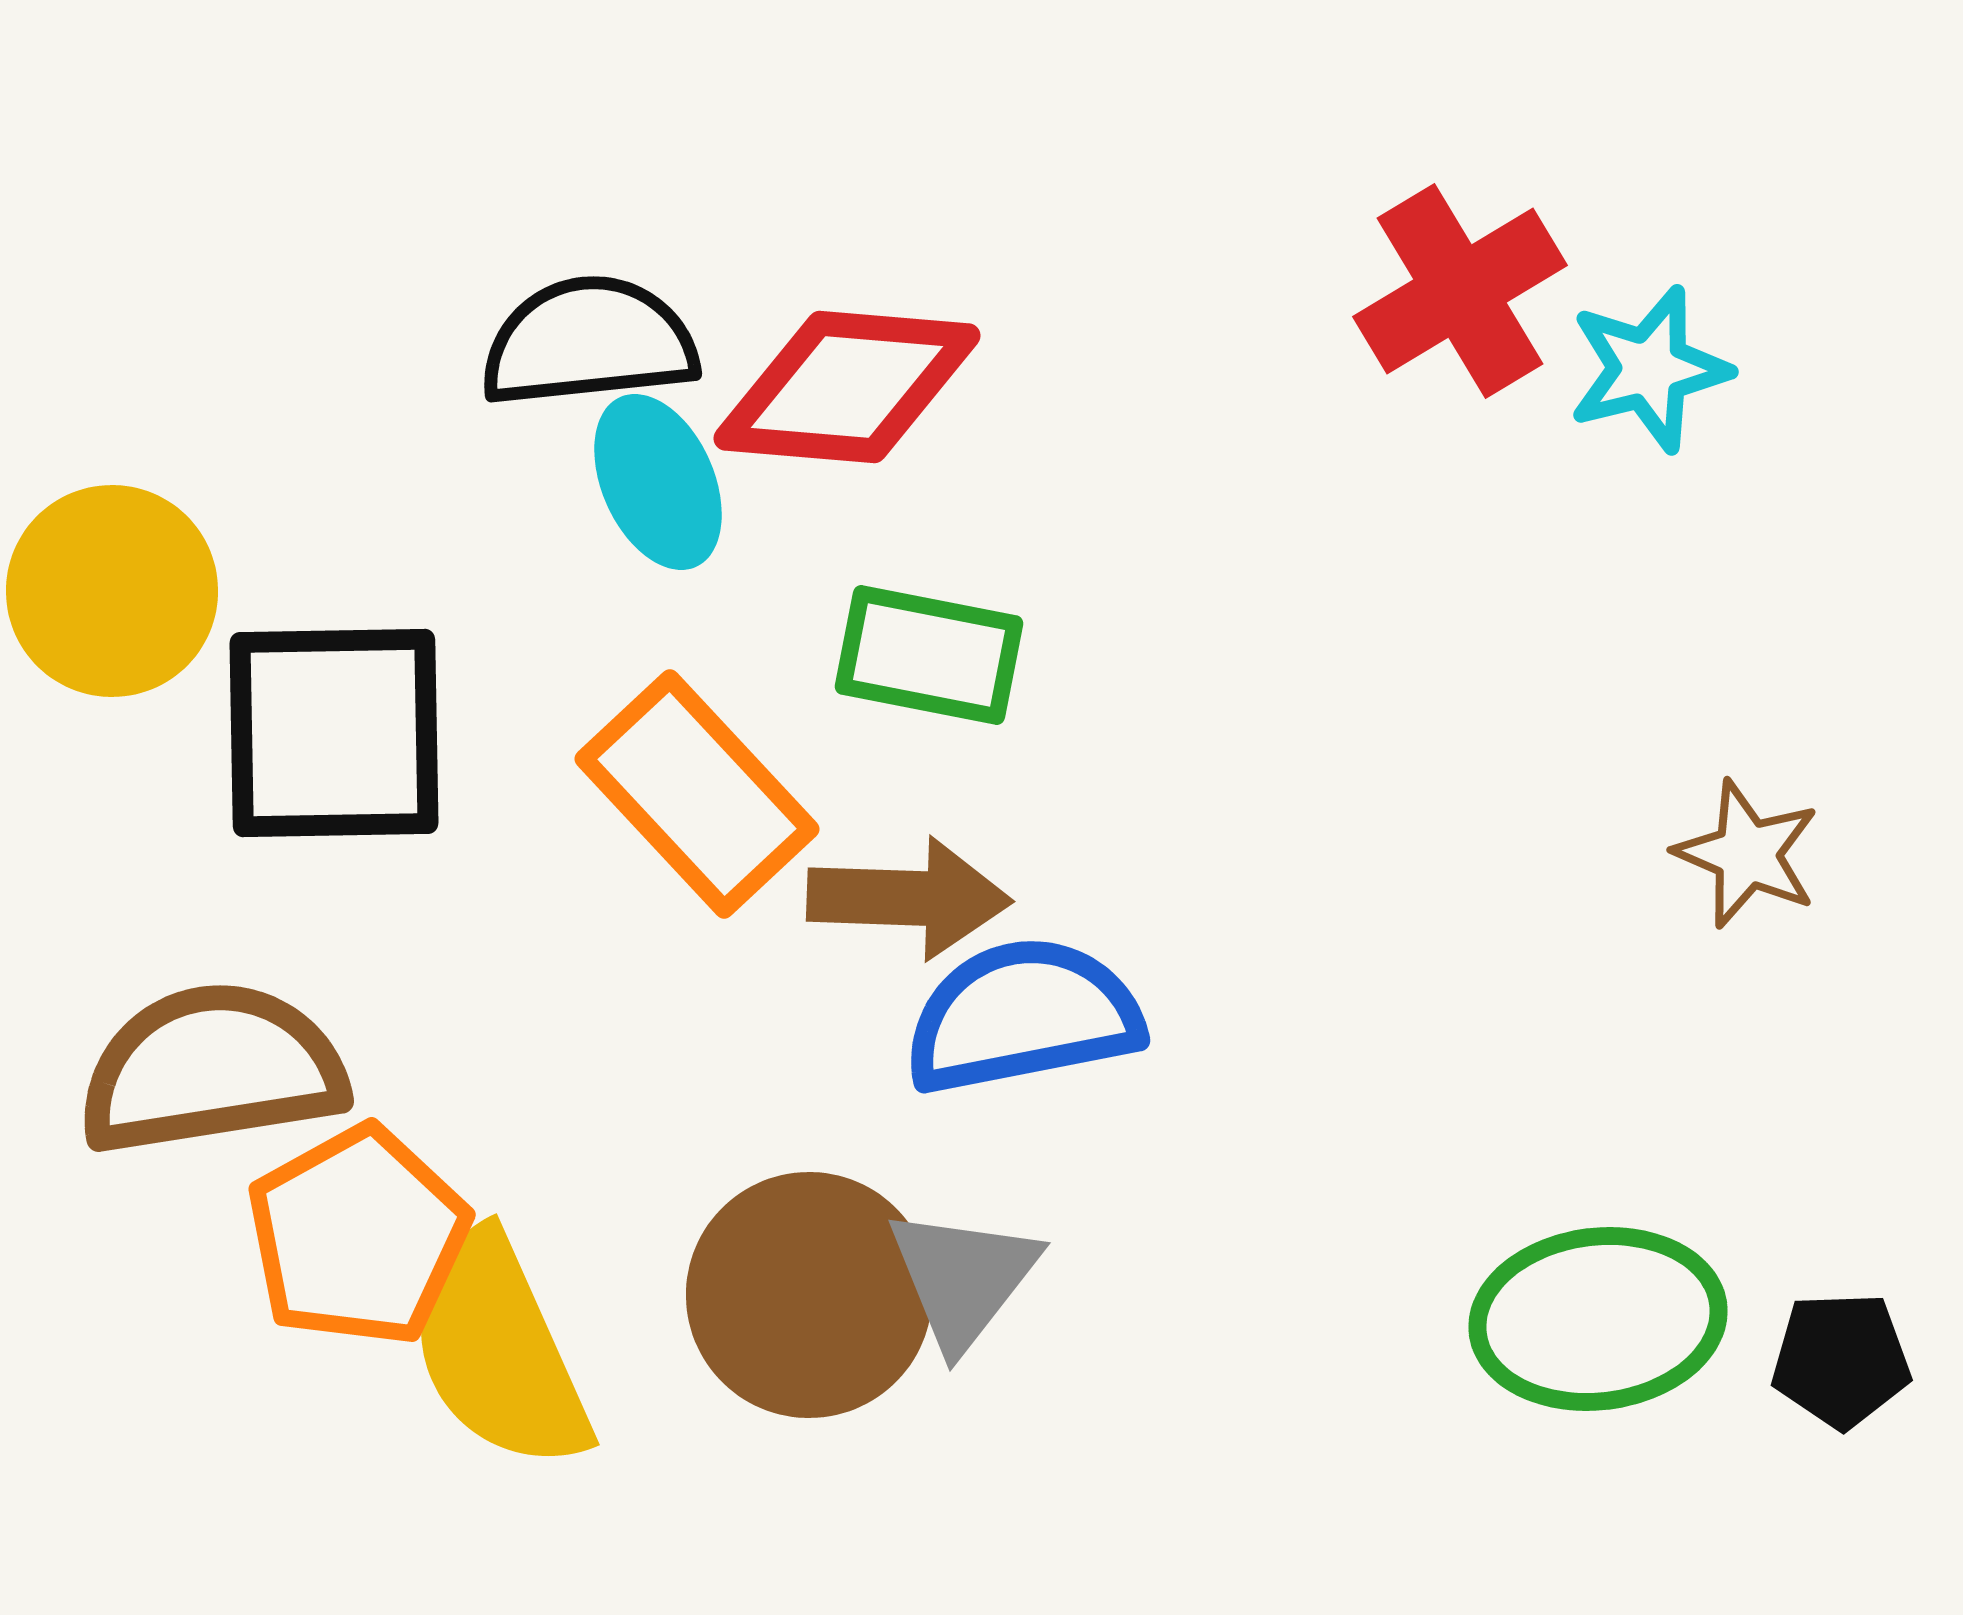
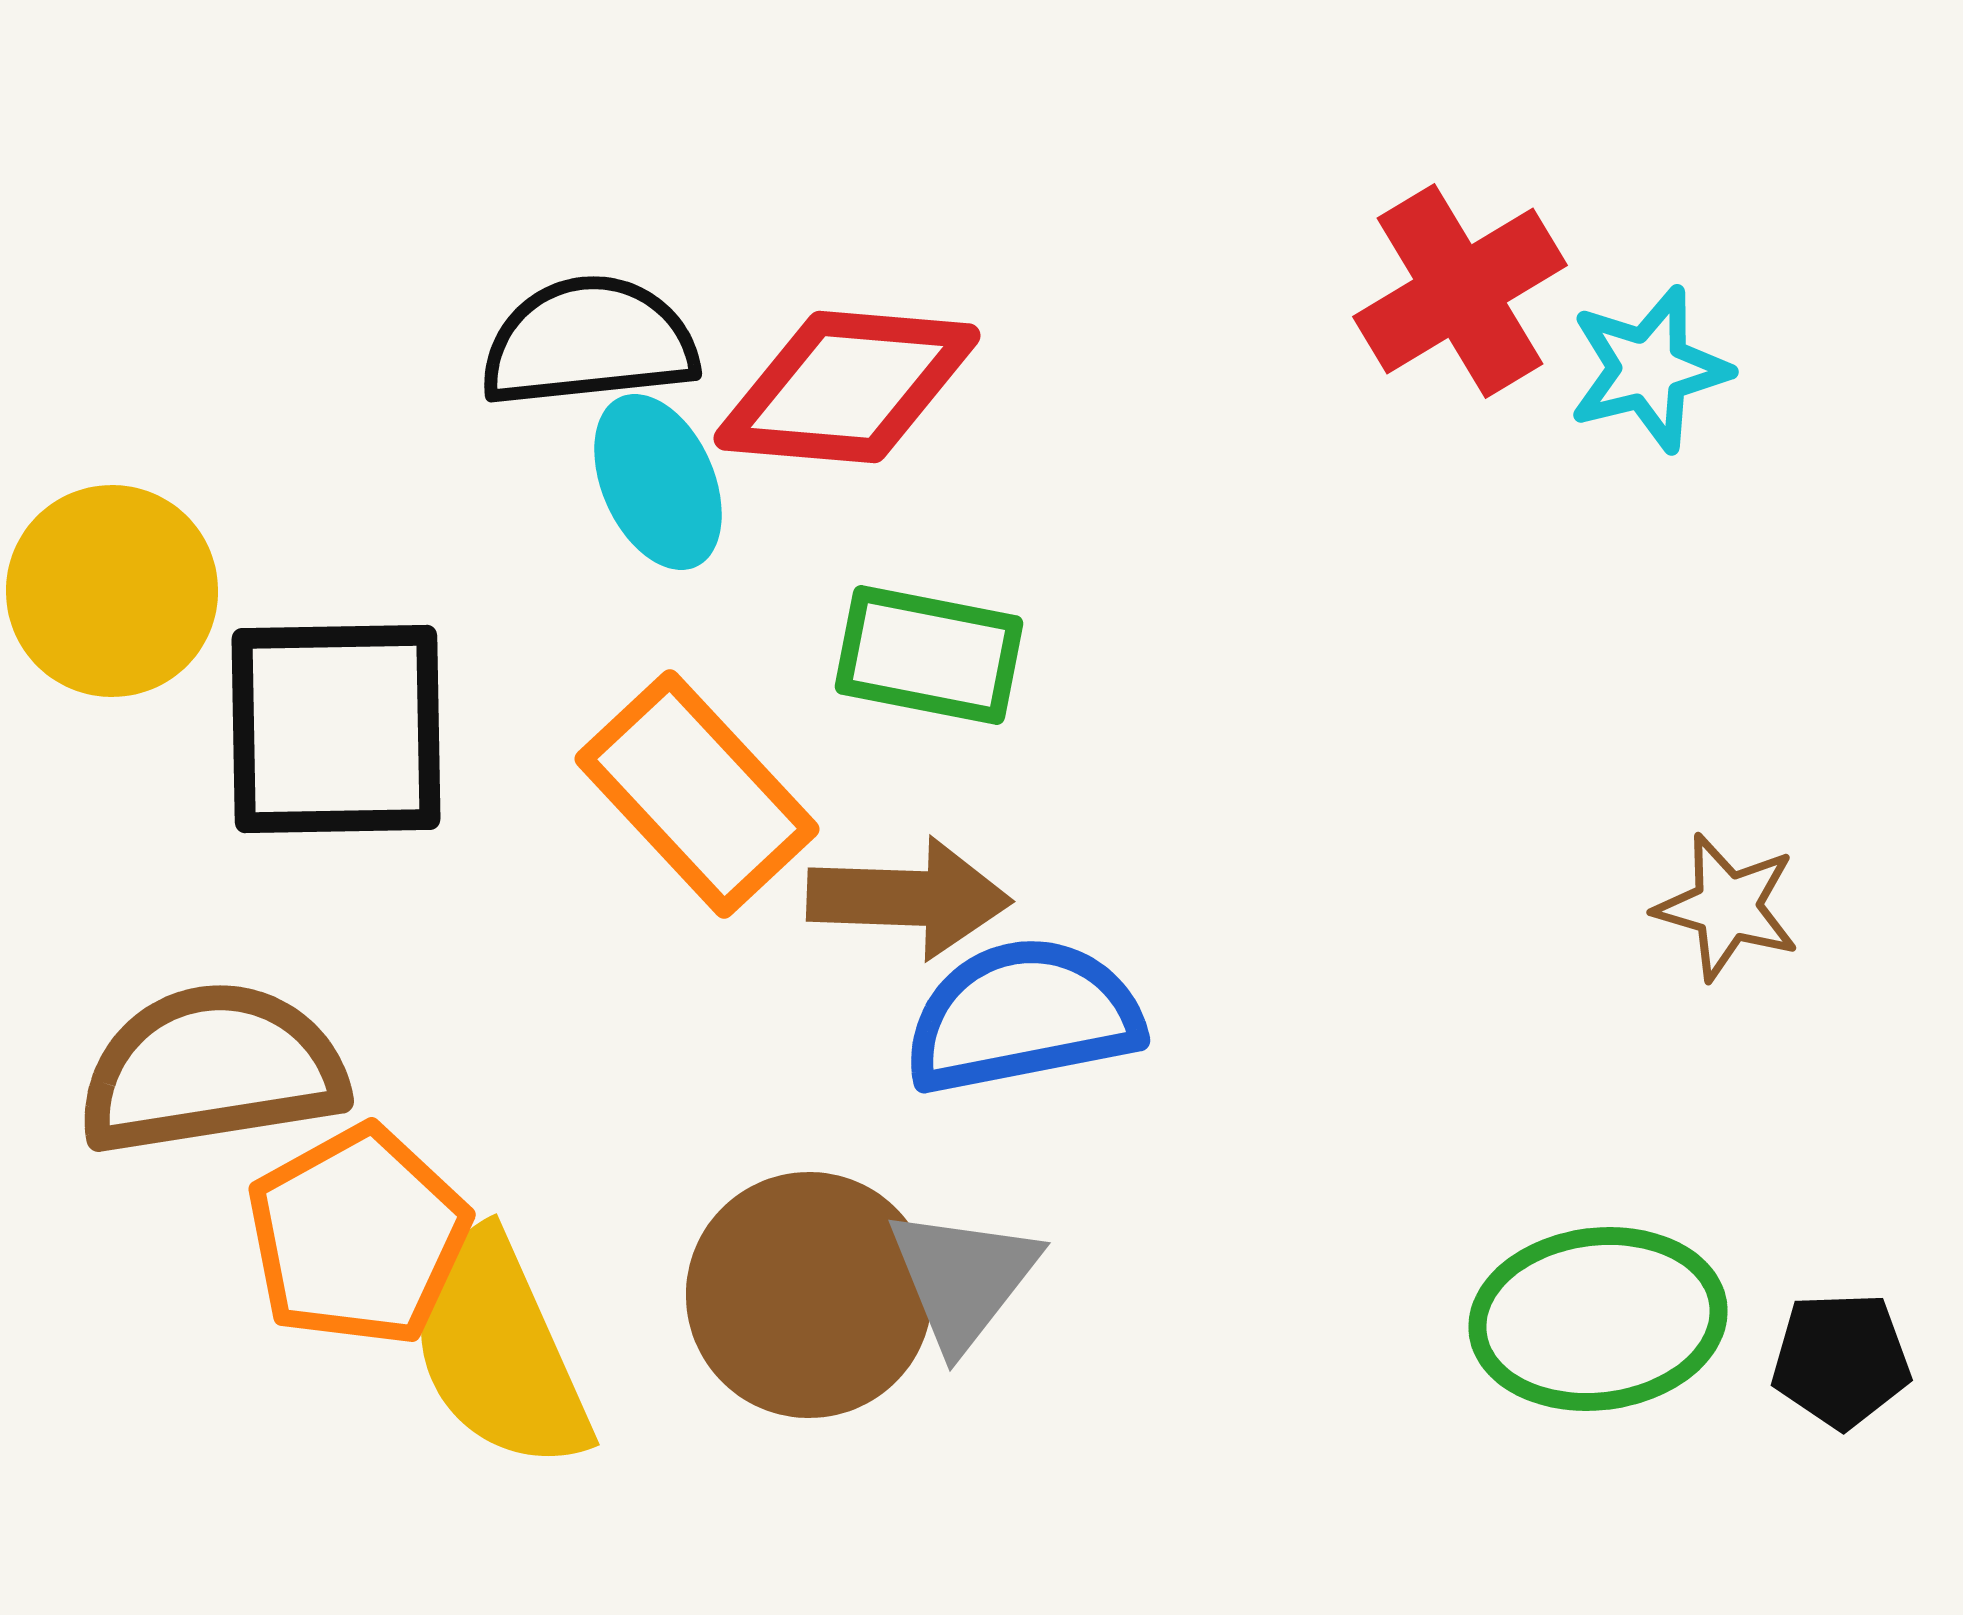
black square: moved 2 px right, 4 px up
brown star: moved 20 px left, 53 px down; rotated 7 degrees counterclockwise
